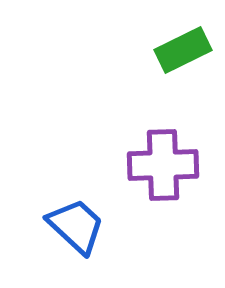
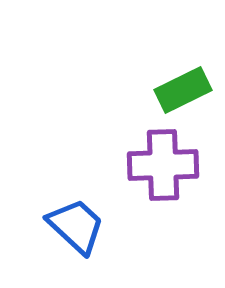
green rectangle: moved 40 px down
